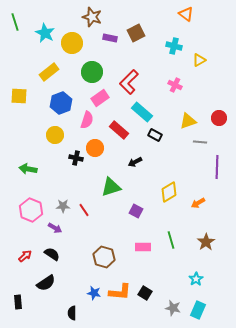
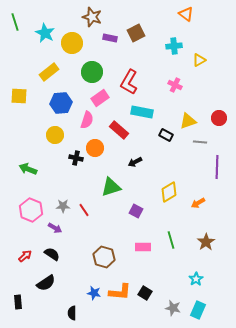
cyan cross at (174, 46): rotated 21 degrees counterclockwise
red L-shape at (129, 82): rotated 15 degrees counterclockwise
blue hexagon at (61, 103): rotated 15 degrees clockwise
cyan rectangle at (142, 112): rotated 30 degrees counterclockwise
black rectangle at (155, 135): moved 11 px right
green arrow at (28, 169): rotated 12 degrees clockwise
